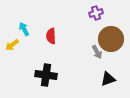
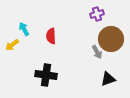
purple cross: moved 1 px right, 1 px down
